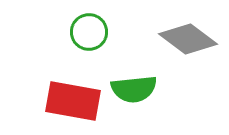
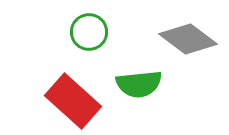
green semicircle: moved 5 px right, 5 px up
red rectangle: rotated 32 degrees clockwise
